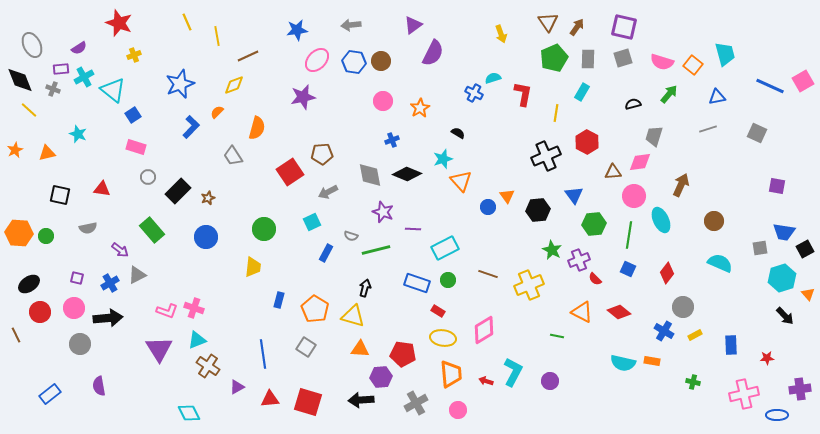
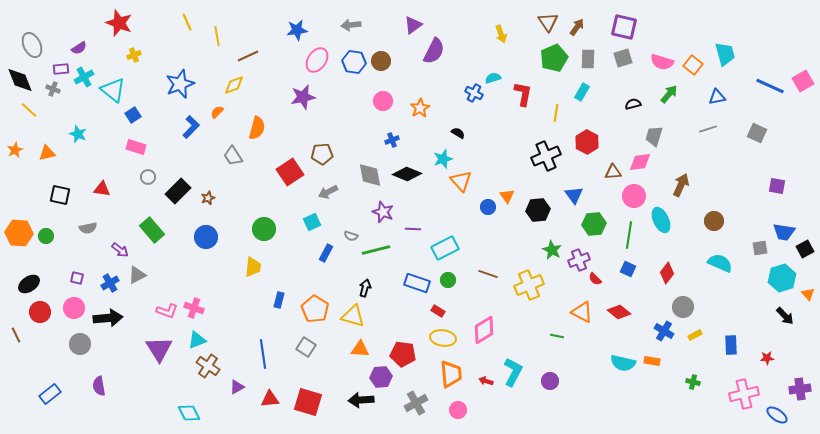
purple semicircle at (433, 53): moved 1 px right, 2 px up
pink ellipse at (317, 60): rotated 10 degrees counterclockwise
blue ellipse at (777, 415): rotated 35 degrees clockwise
